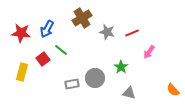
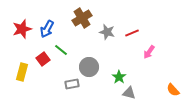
red star: moved 1 px right, 4 px up; rotated 24 degrees counterclockwise
green star: moved 2 px left, 10 px down
gray circle: moved 6 px left, 11 px up
